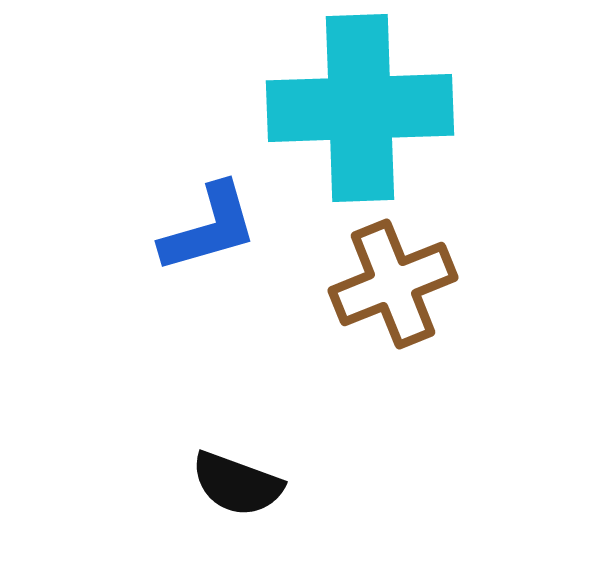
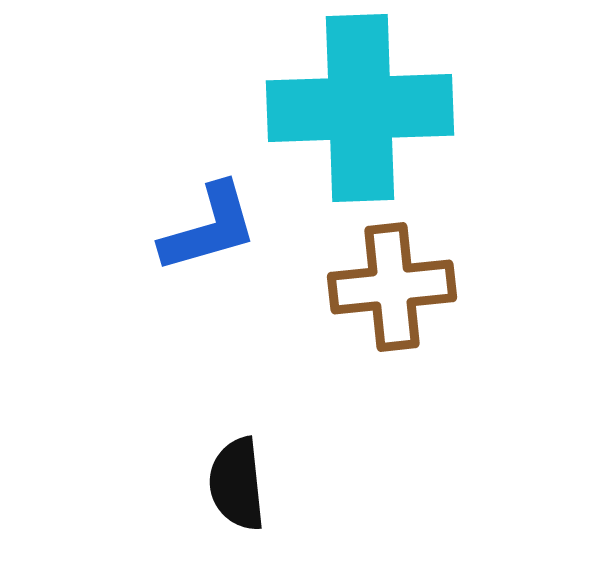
brown cross: moved 1 px left, 3 px down; rotated 16 degrees clockwise
black semicircle: rotated 64 degrees clockwise
